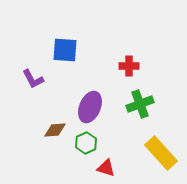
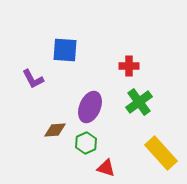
green cross: moved 1 px left, 2 px up; rotated 16 degrees counterclockwise
